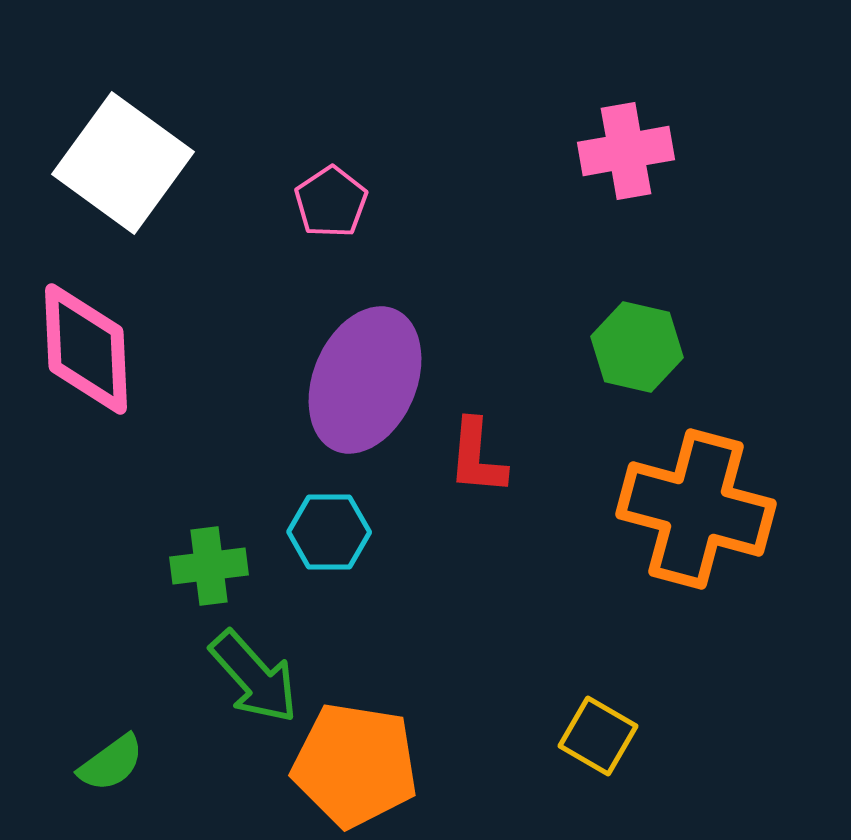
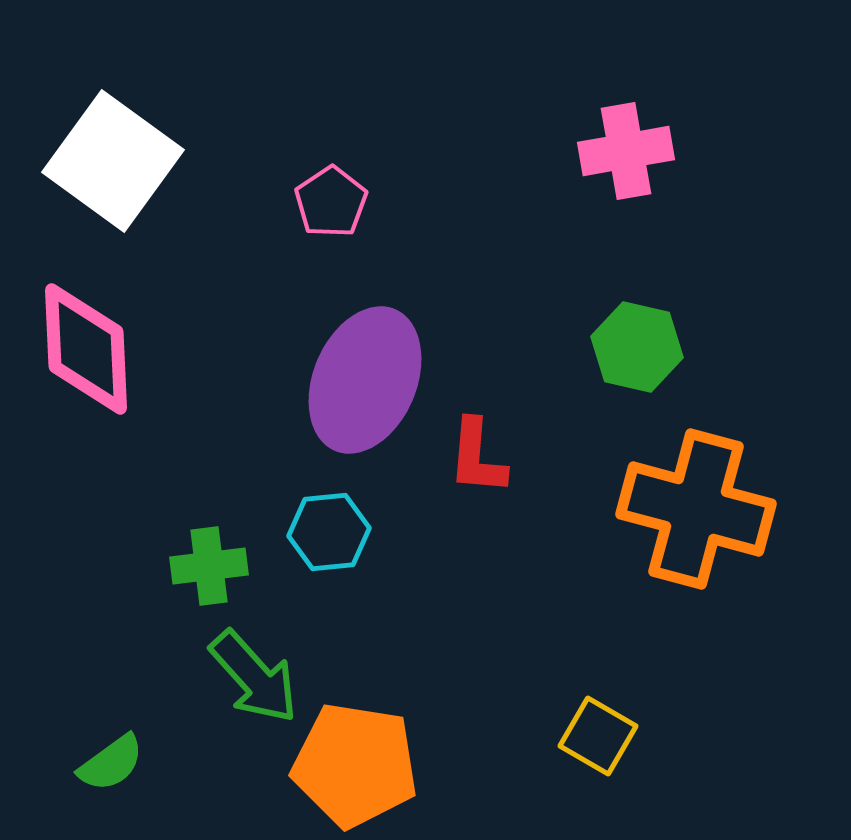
white square: moved 10 px left, 2 px up
cyan hexagon: rotated 6 degrees counterclockwise
